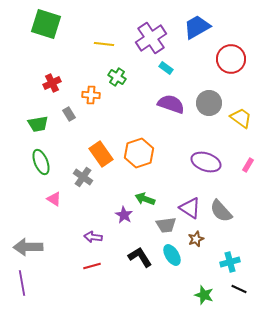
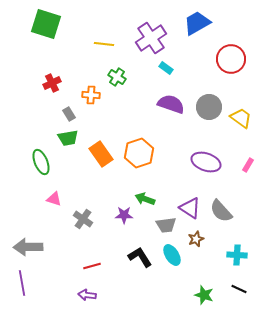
blue trapezoid: moved 4 px up
gray circle: moved 4 px down
green trapezoid: moved 30 px right, 14 px down
gray cross: moved 42 px down
pink triangle: rotated 14 degrees counterclockwise
purple star: rotated 30 degrees counterclockwise
purple arrow: moved 6 px left, 58 px down
cyan cross: moved 7 px right, 7 px up; rotated 18 degrees clockwise
